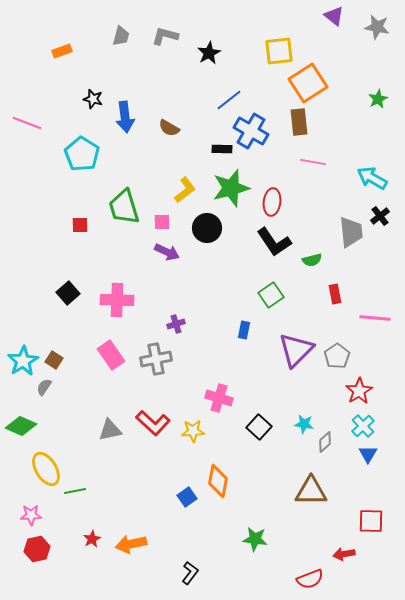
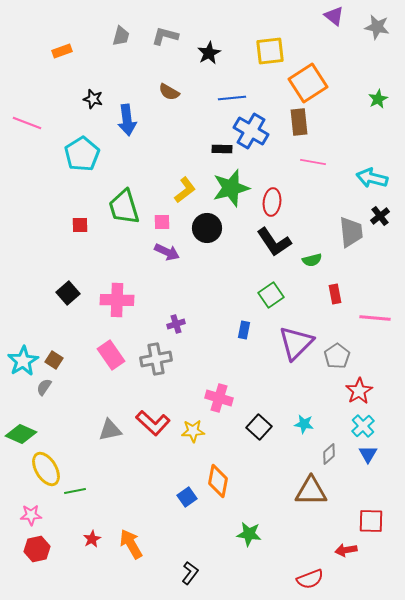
yellow square at (279, 51): moved 9 px left
blue line at (229, 100): moved 3 px right, 2 px up; rotated 32 degrees clockwise
blue arrow at (125, 117): moved 2 px right, 3 px down
brown semicircle at (169, 128): moved 36 px up
cyan pentagon at (82, 154): rotated 8 degrees clockwise
cyan arrow at (372, 178): rotated 16 degrees counterclockwise
purple triangle at (296, 350): moved 7 px up
green diamond at (21, 426): moved 8 px down
gray diamond at (325, 442): moved 4 px right, 12 px down
green star at (255, 539): moved 6 px left, 5 px up
orange arrow at (131, 544): rotated 72 degrees clockwise
red arrow at (344, 554): moved 2 px right, 4 px up
